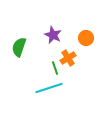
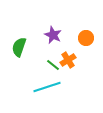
orange cross: moved 2 px down
green line: moved 2 px left, 3 px up; rotated 32 degrees counterclockwise
cyan line: moved 2 px left, 1 px up
